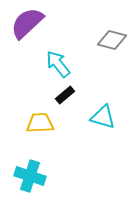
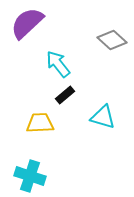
gray diamond: rotated 28 degrees clockwise
